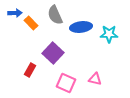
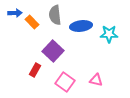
gray semicircle: rotated 18 degrees clockwise
orange rectangle: moved 1 px right, 1 px up
blue ellipse: moved 1 px up
purple square: moved 2 px up
red rectangle: moved 5 px right
pink triangle: moved 1 px right, 1 px down
pink square: moved 1 px left, 1 px up; rotated 12 degrees clockwise
